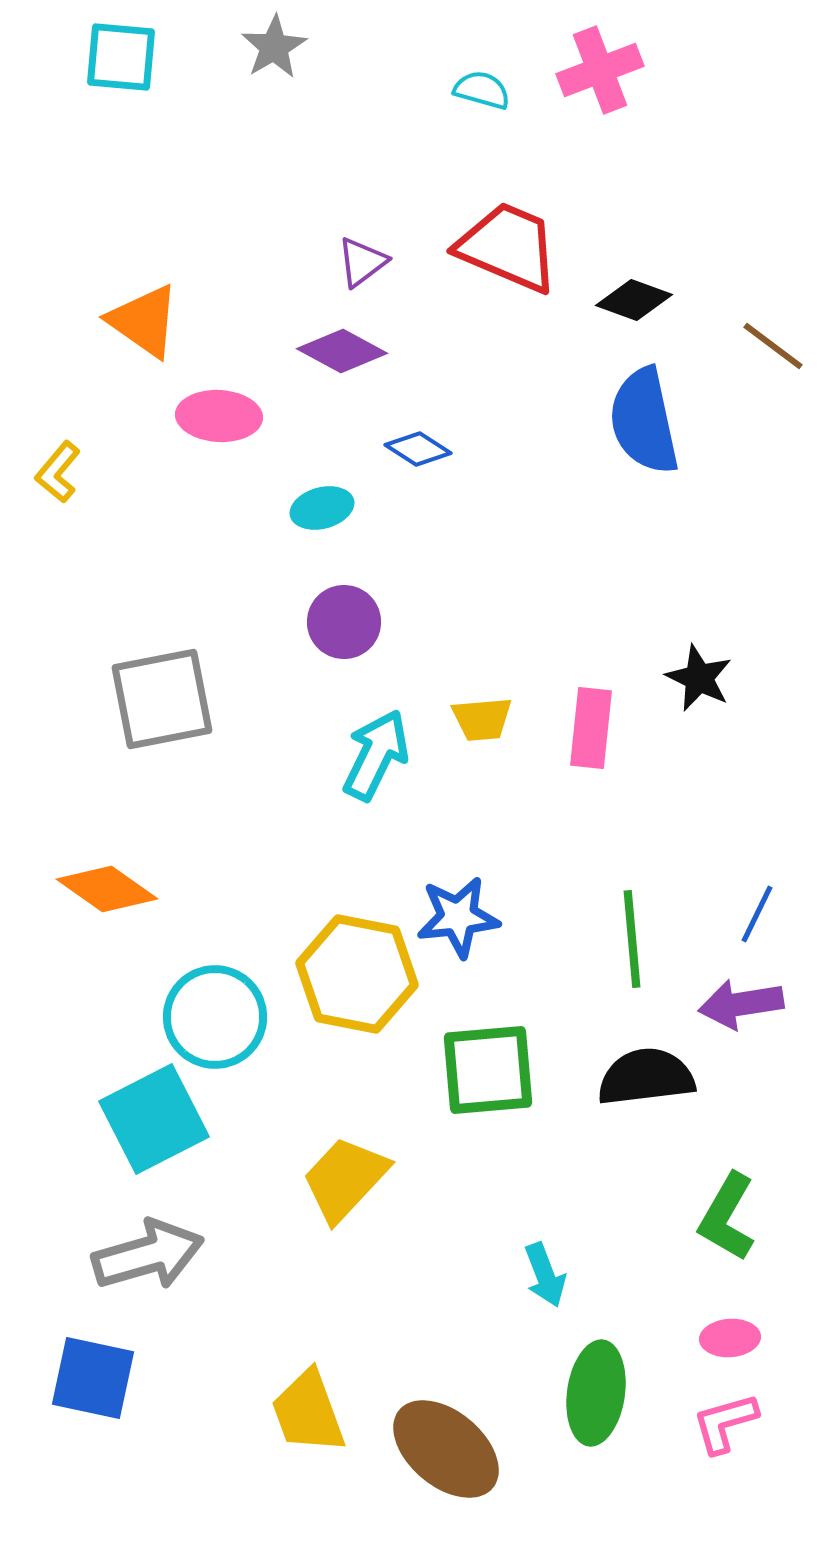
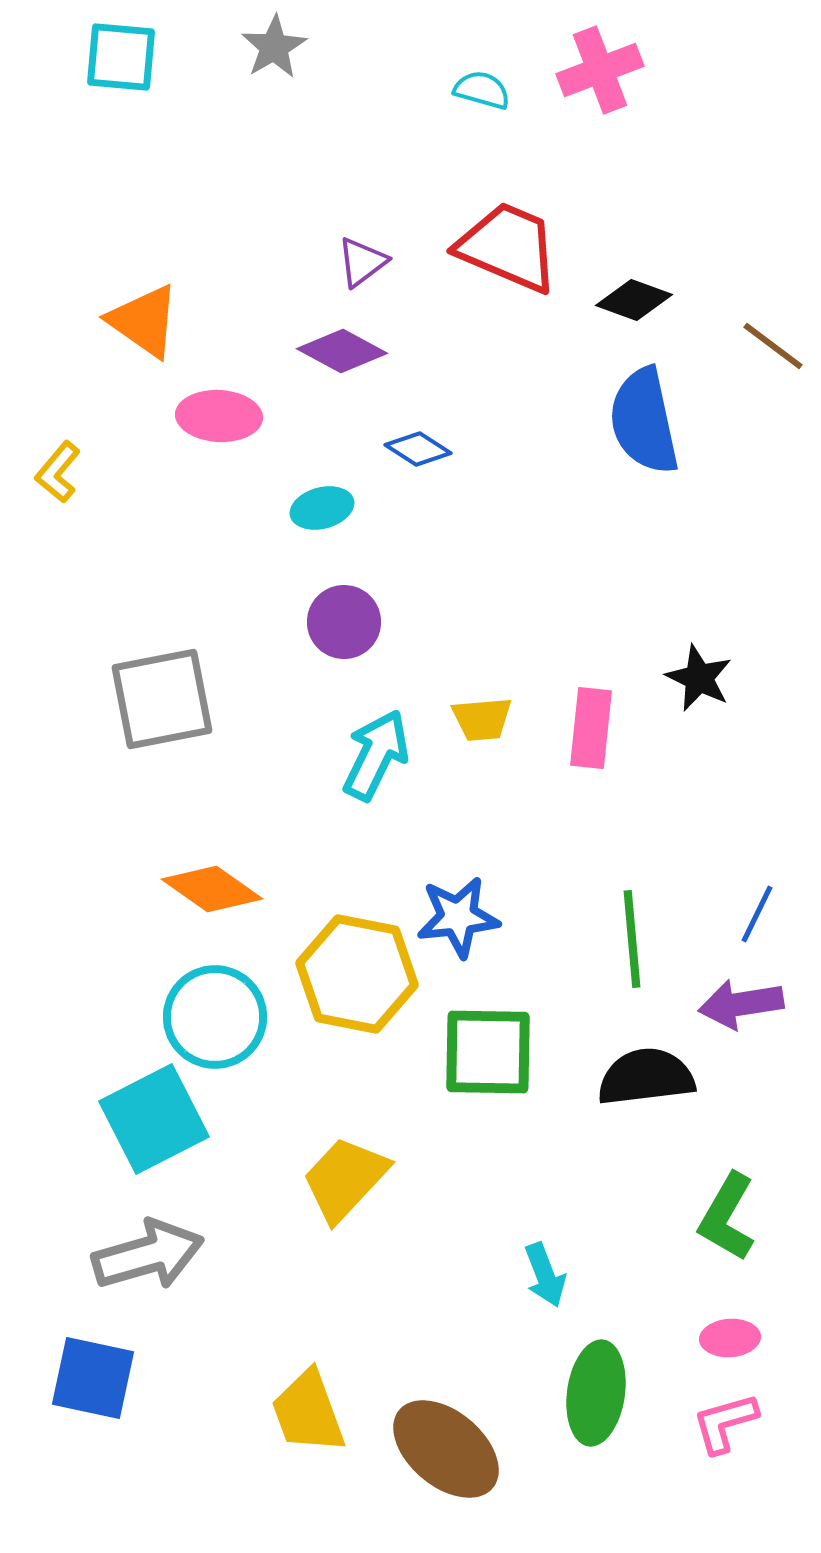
orange diamond at (107, 889): moved 105 px right
green square at (488, 1070): moved 18 px up; rotated 6 degrees clockwise
